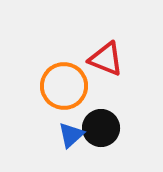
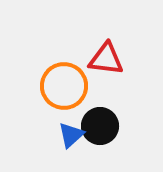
red triangle: rotated 15 degrees counterclockwise
black circle: moved 1 px left, 2 px up
